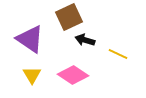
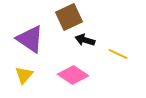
yellow triangle: moved 8 px left; rotated 12 degrees clockwise
